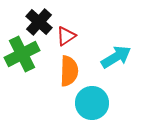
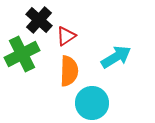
black cross: moved 2 px up
